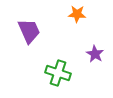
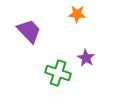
purple trapezoid: rotated 20 degrees counterclockwise
purple star: moved 9 px left, 4 px down
